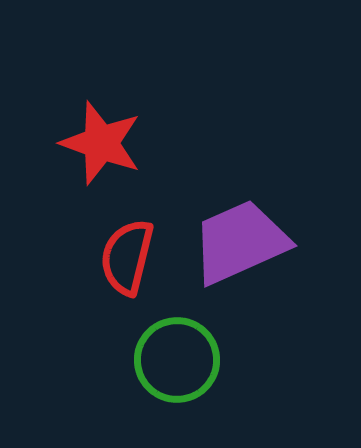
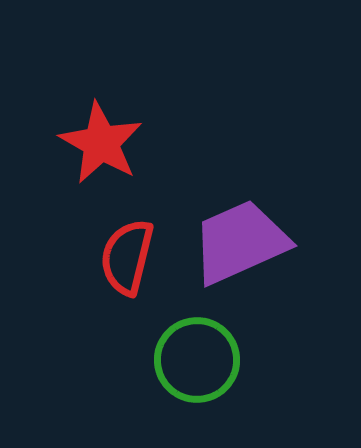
red star: rotated 10 degrees clockwise
green circle: moved 20 px right
